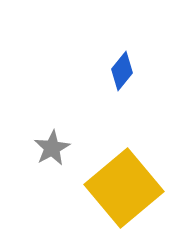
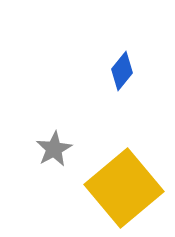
gray star: moved 2 px right, 1 px down
